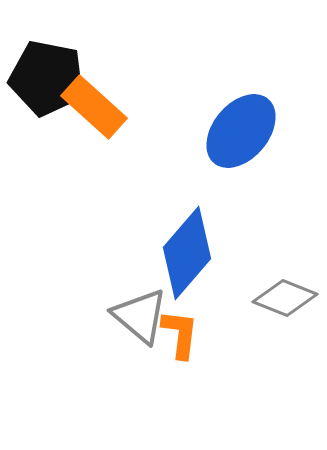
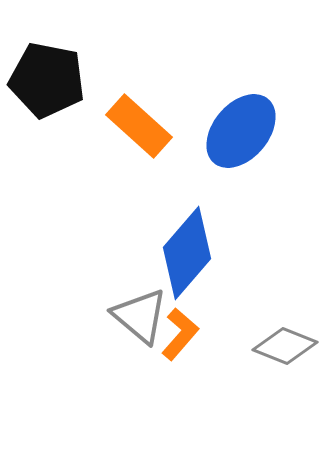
black pentagon: moved 2 px down
orange rectangle: moved 45 px right, 19 px down
gray diamond: moved 48 px down
orange L-shape: rotated 34 degrees clockwise
